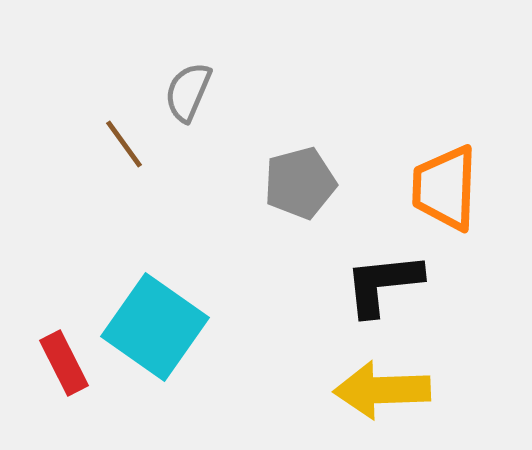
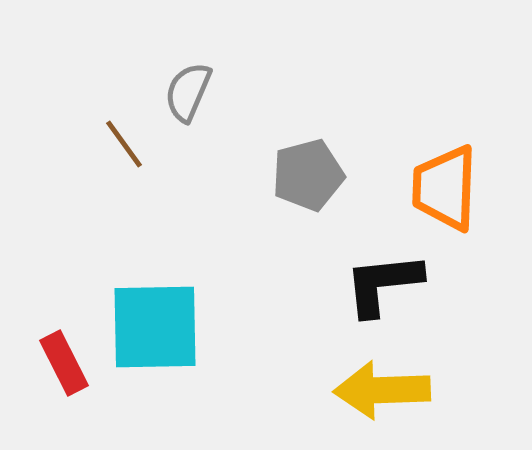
gray pentagon: moved 8 px right, 8 px up
cyan square: rotated 36 degrees counterclockwise
